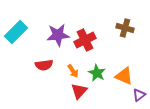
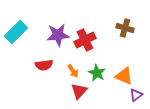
purple triangle: moved 3 px left
